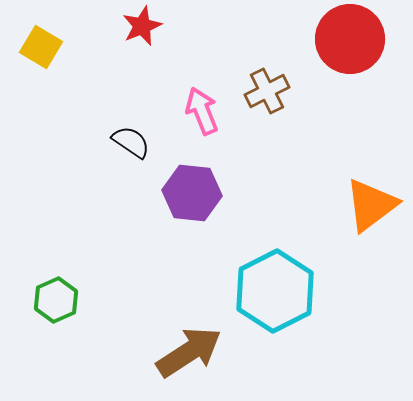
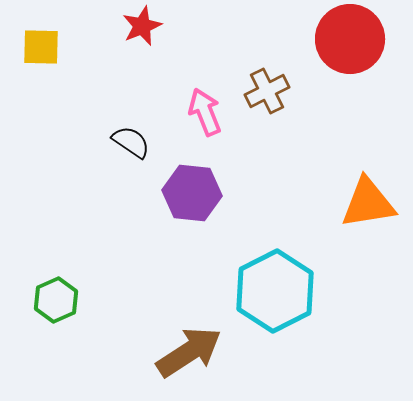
yellow square: rotated 30 degrees counterclockwise
pink arrow: moved 3 px right, 1 px down
orange triangle: moved 3 px left, 2 px up; rotated 28 degrees clockwise
